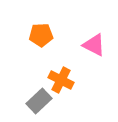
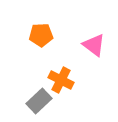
pink triangle: rotated 10 degrees clockwise
